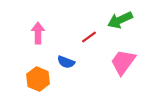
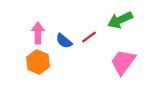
blue semicircle: moved 2 px left, 21 px up; rotated 18 degrees clockwise
orange hexagon: moved 17 px up
